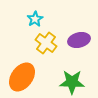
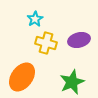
yellow cross: rotated 20 degrees counterclockwise
green star: rotated 25 degrees counterclockwise
